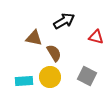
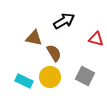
red triangle: moved 2 px down
gray square: moved 2 px left
cyan rectangle: rotated 30 degrees clockwise
